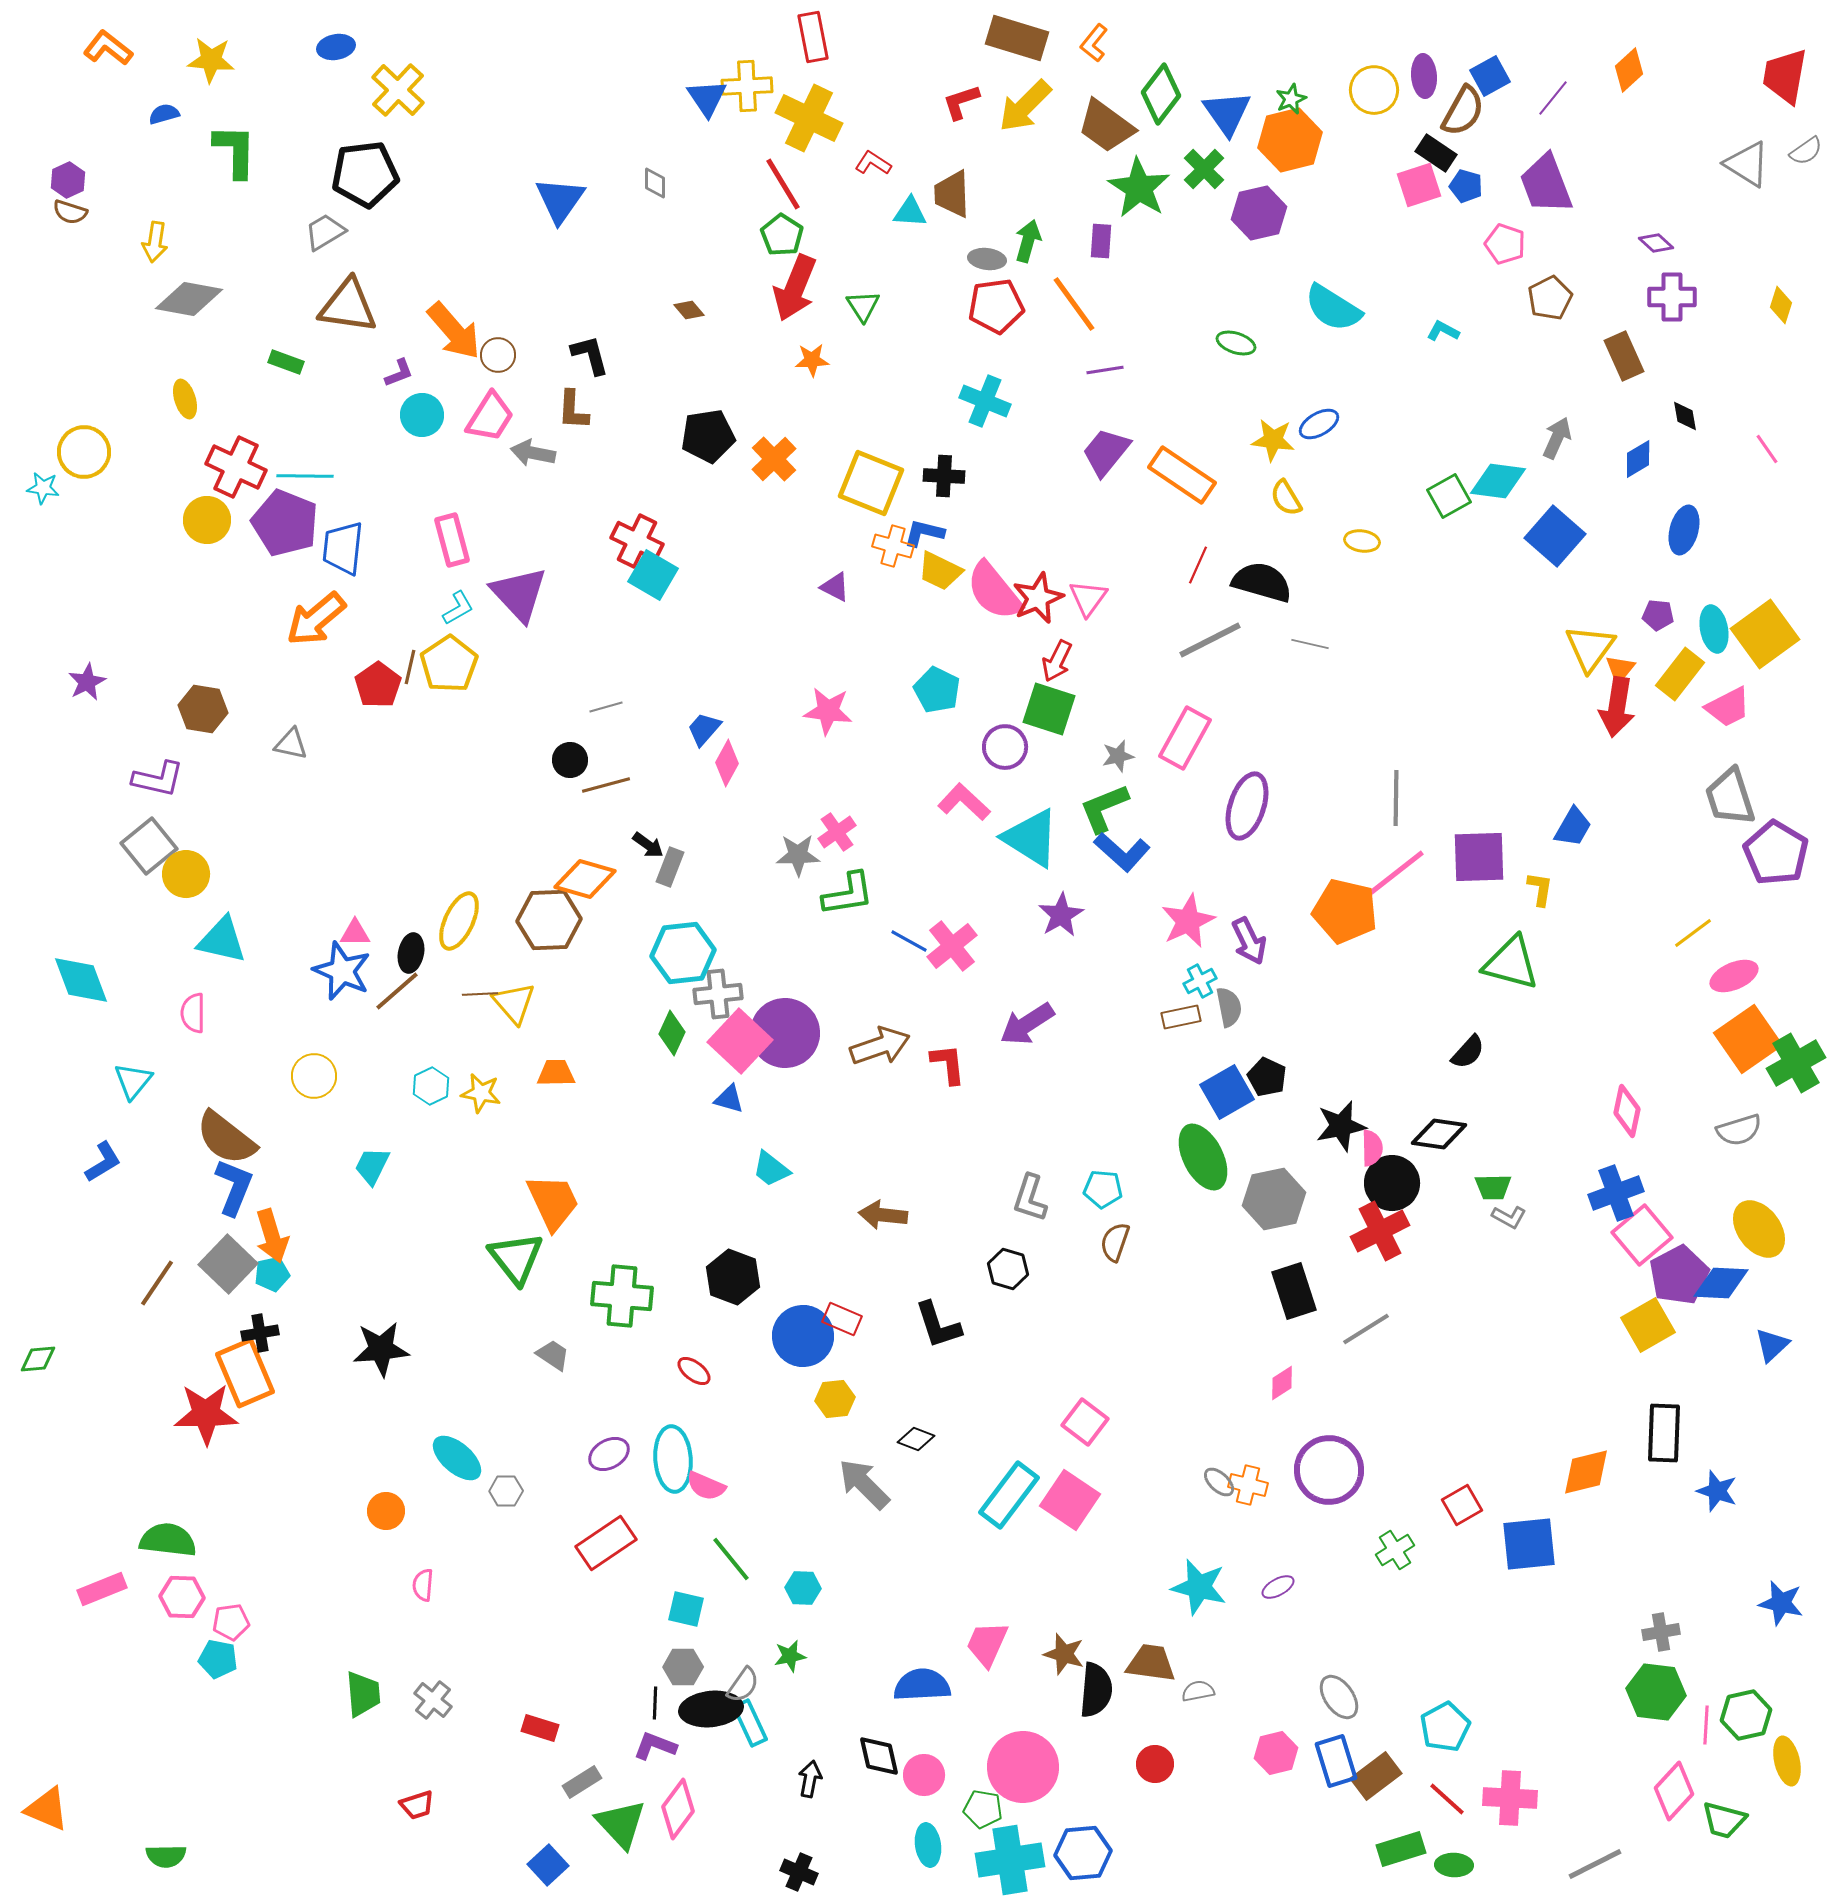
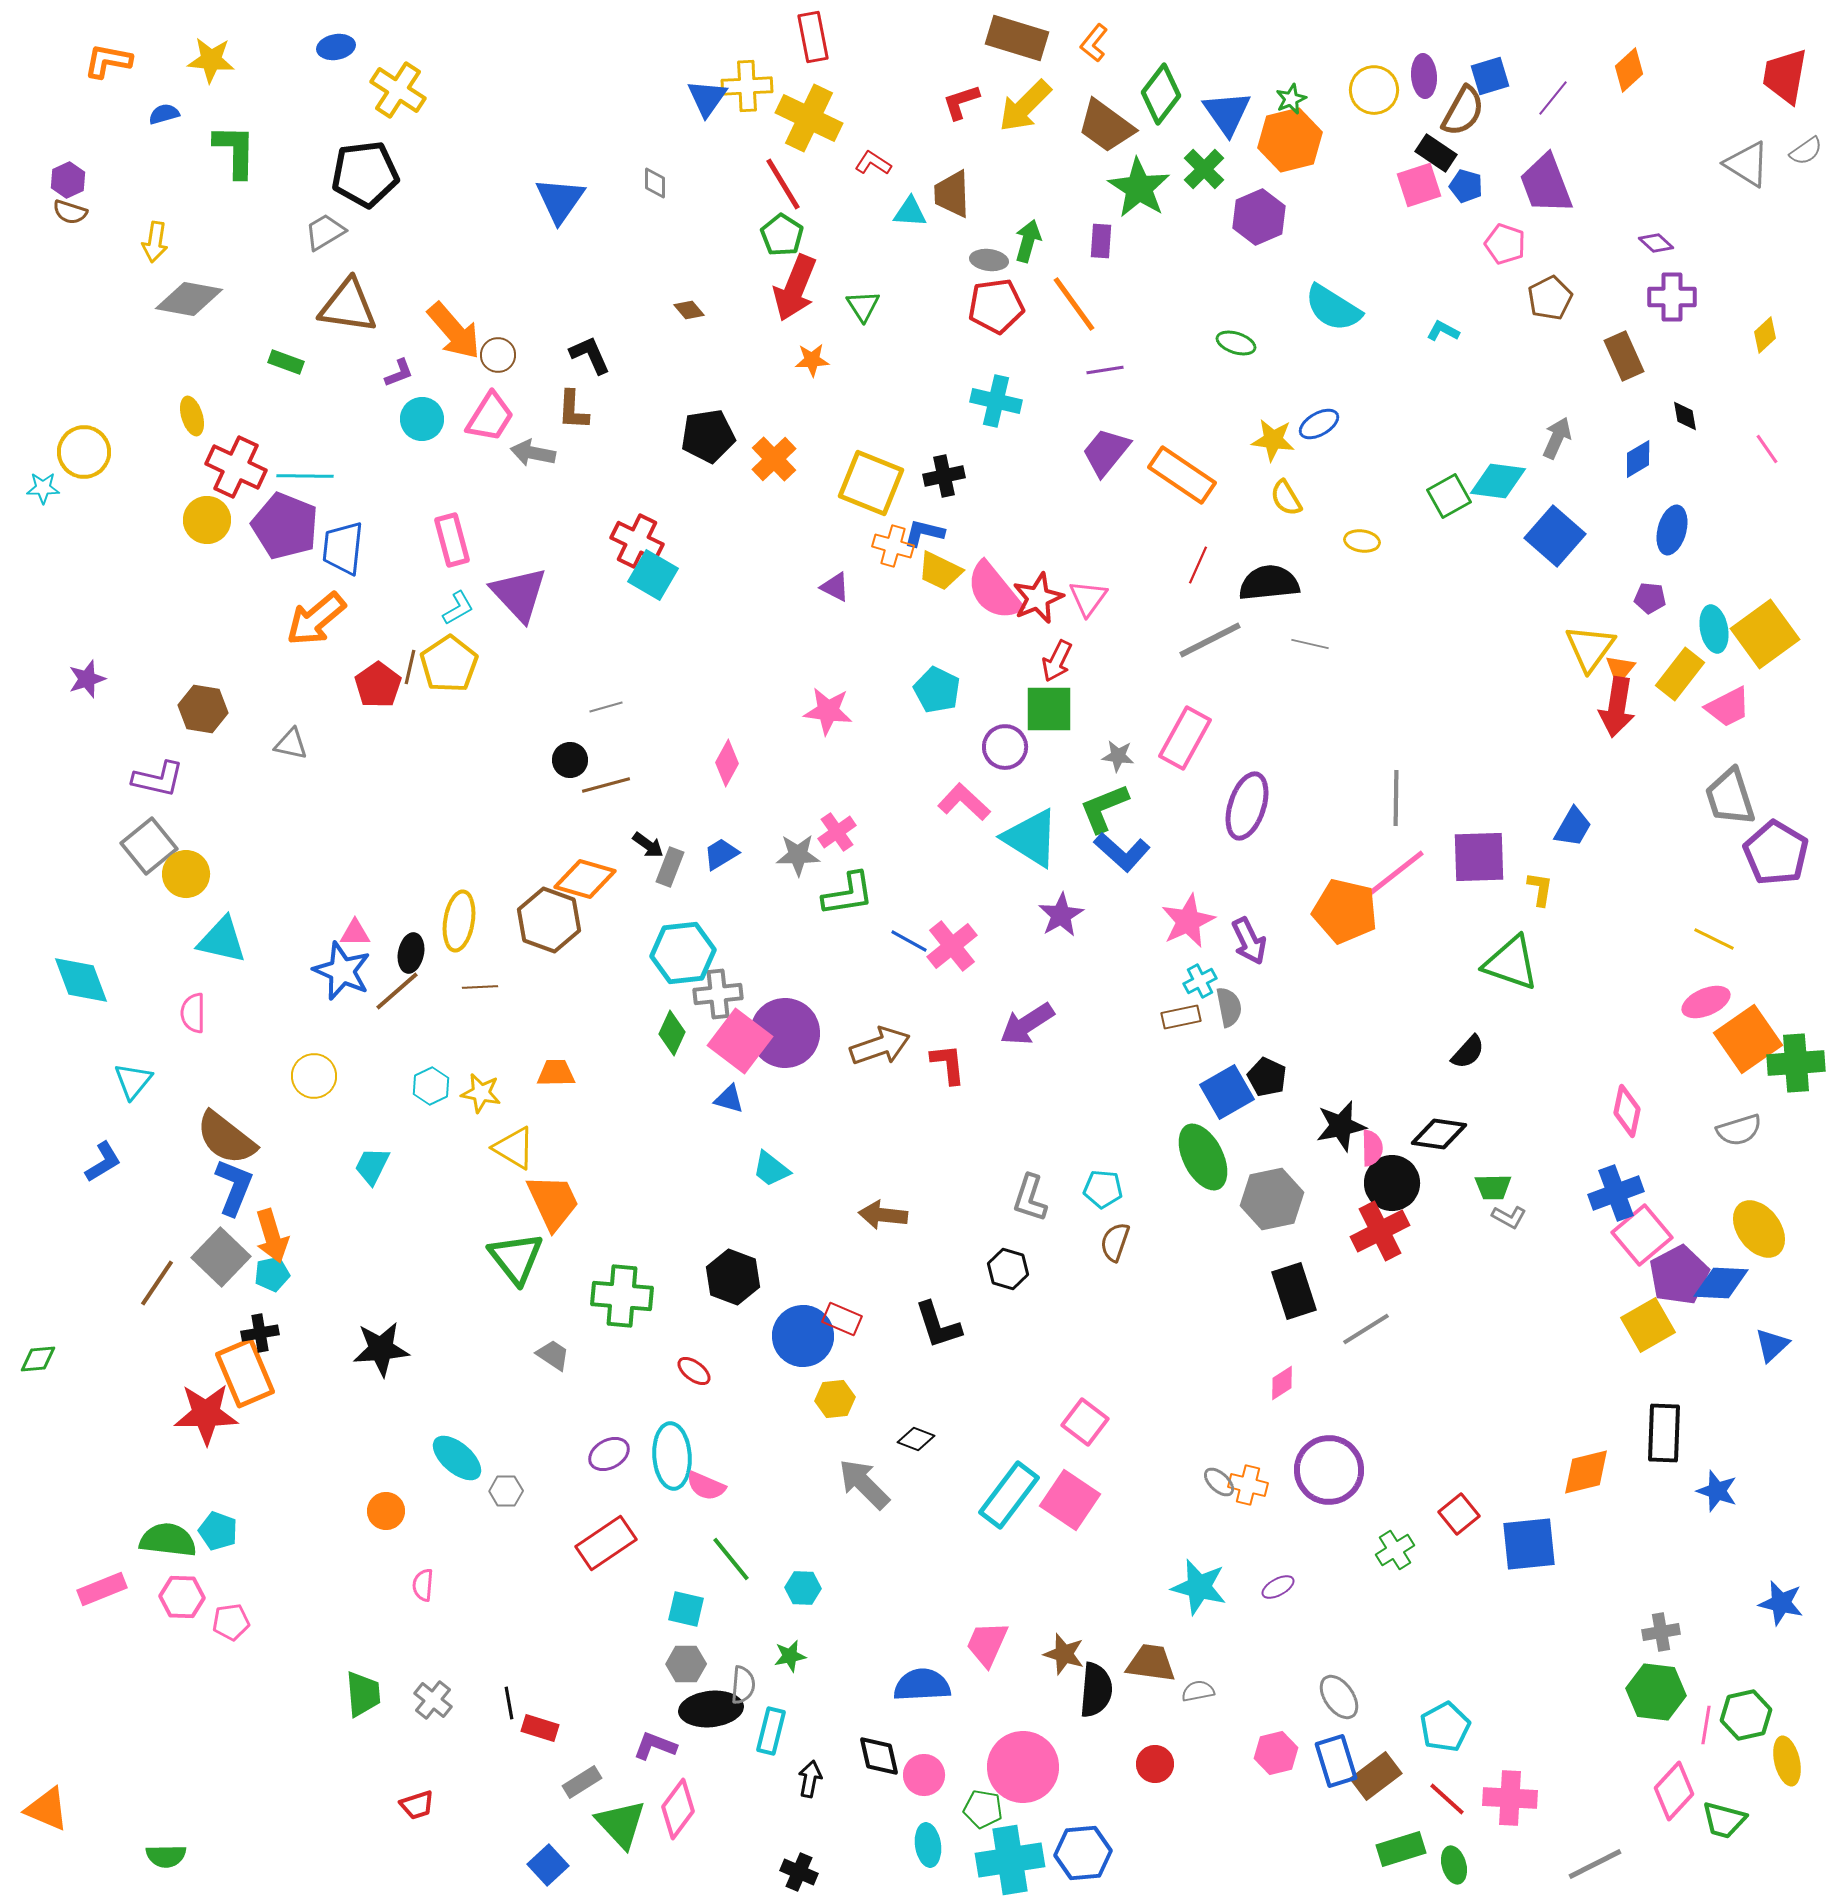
orange L-shape at (108, 48): moved 13 px down; rotated 27 degrees counterclockwise
blue square at (1490, 76): rotated 12 degrees clockwise
yellow cross at (398, 90): rotated 10 degrees counterclockwise
blue triangle at (707, 98): rotated 9 degrees clockwise
purple hexagon at (1259, 213): moved 4 px down; rotated 10 degrees counterclockwise
gray ellipse at (987, 259): moved 2 px right, 1 px down
yellow diamond at (1781, 305): moved 16 px left, 30 px down; rotated 30 degrees clockwise
black L-shape at (590, 355): rotated 9 degrees counterclockwise
yellow ellipse at (185, 399): moved 7 px right, 17 px down
cyan cross at (985, 401): moved 11 px right; rotated 9 degrees counterclockwise
cyan circle at (422, 415): moved 4 px down
black cross at (944, 476): rotated 15 degrees counterclockwise
cyan star at (43, 488): rotated 8 degrees counterclockwise
purple pentagon at (285, 523): moved 3 px down
blue ellipse at (1684, 530): moved 12 px left
black semicircle at (1262, 582): moved 7 px right, 1 px down; rotated 22 degrees counterclockwise
purple pentagon at (1658, 615): moved 8 px left, 17 px up
purple star at (87, 682): moved 3 px up; rotated 9 degrees clockwise
green square at (1049, 709): rotated 18 degrees counterclockwise
blue trapezoid at (704, 729): moved 17 px right, 125 px down; rotated 18 degrees clockwise
gray star at (1118, 756): rotated 20 degrees clockwise
brown hexagon at (549, 920): rotated 22 degrees clockwise
yellow ellipse at (459, 921): rotated 16 degrees counterclockwise
yellow line at (1693, 933): moved 21 px right, 6 px down; rotated 63 degrees clockwise
green triangle at (1511, 963): rotated 4 degrees clockwise
pink ellipse at (1734, 976): moved 28 px left, 26 px down
brown line at (480, 994): moved 7 px up
yellow triangle at (514, 1003): moved 145 px down; rotated 18 degrees counterclockwise
pink square at (740, 1041): rotated 6 degrees counterclockwise
green cross at (1796, 1063): rotated 26 degrees clockwise
gray hexagon at (1274, 1199): moved 2 px left
gray square at (228, 1264): moved 7 px left, 7 px up
cyan ellipse at (673, 1459): moved 1 px left, 3 px up
red square at (1462, 1505): moved 3 px left, 9 px down; rotated 9 degrees counterclockwise
cyan pentagon at (218, 1659): moved 128 px up; rotated 9 degrees clockwise
gray hexagon at (683, 1667): moved 3 px right, 3 px up
gray semicircle at (743, 1685): rotated 30 degrees counterclockwise
black line at (655, 1703): moved 146 px left; rotated 12 degrees counterclockwise
cyan rectangle at (750, 1723): moved 21 px right, 8 px down; rotated 39 degrees clockwise
pink line at (1706, 1725): rotated 6 degrees clockwise
green ellipse at (1454, 1865): rotated 72 degrees clockwise
